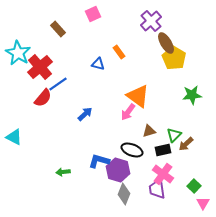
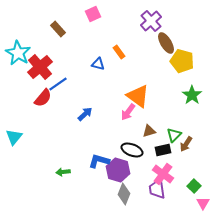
yellow pentagon: moved 8 px right, 3 px down; rotated 15 degrees counterclockwise
green star: rotated 30 degrees counterclockwise
cyan triangle: rotated 42 degrees clockwise
brown arrow: rotated 14 degrees counterclockwise
